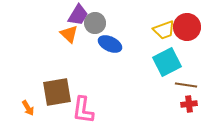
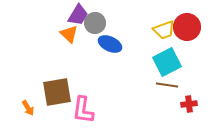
brown line: moved 19 px left
